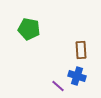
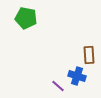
green pentagon: moved 3 px left, 11 px up
brown rectangle: moved 8 px right, 5 px down
